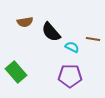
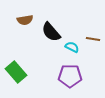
brown semicircle: moved 2 px up
